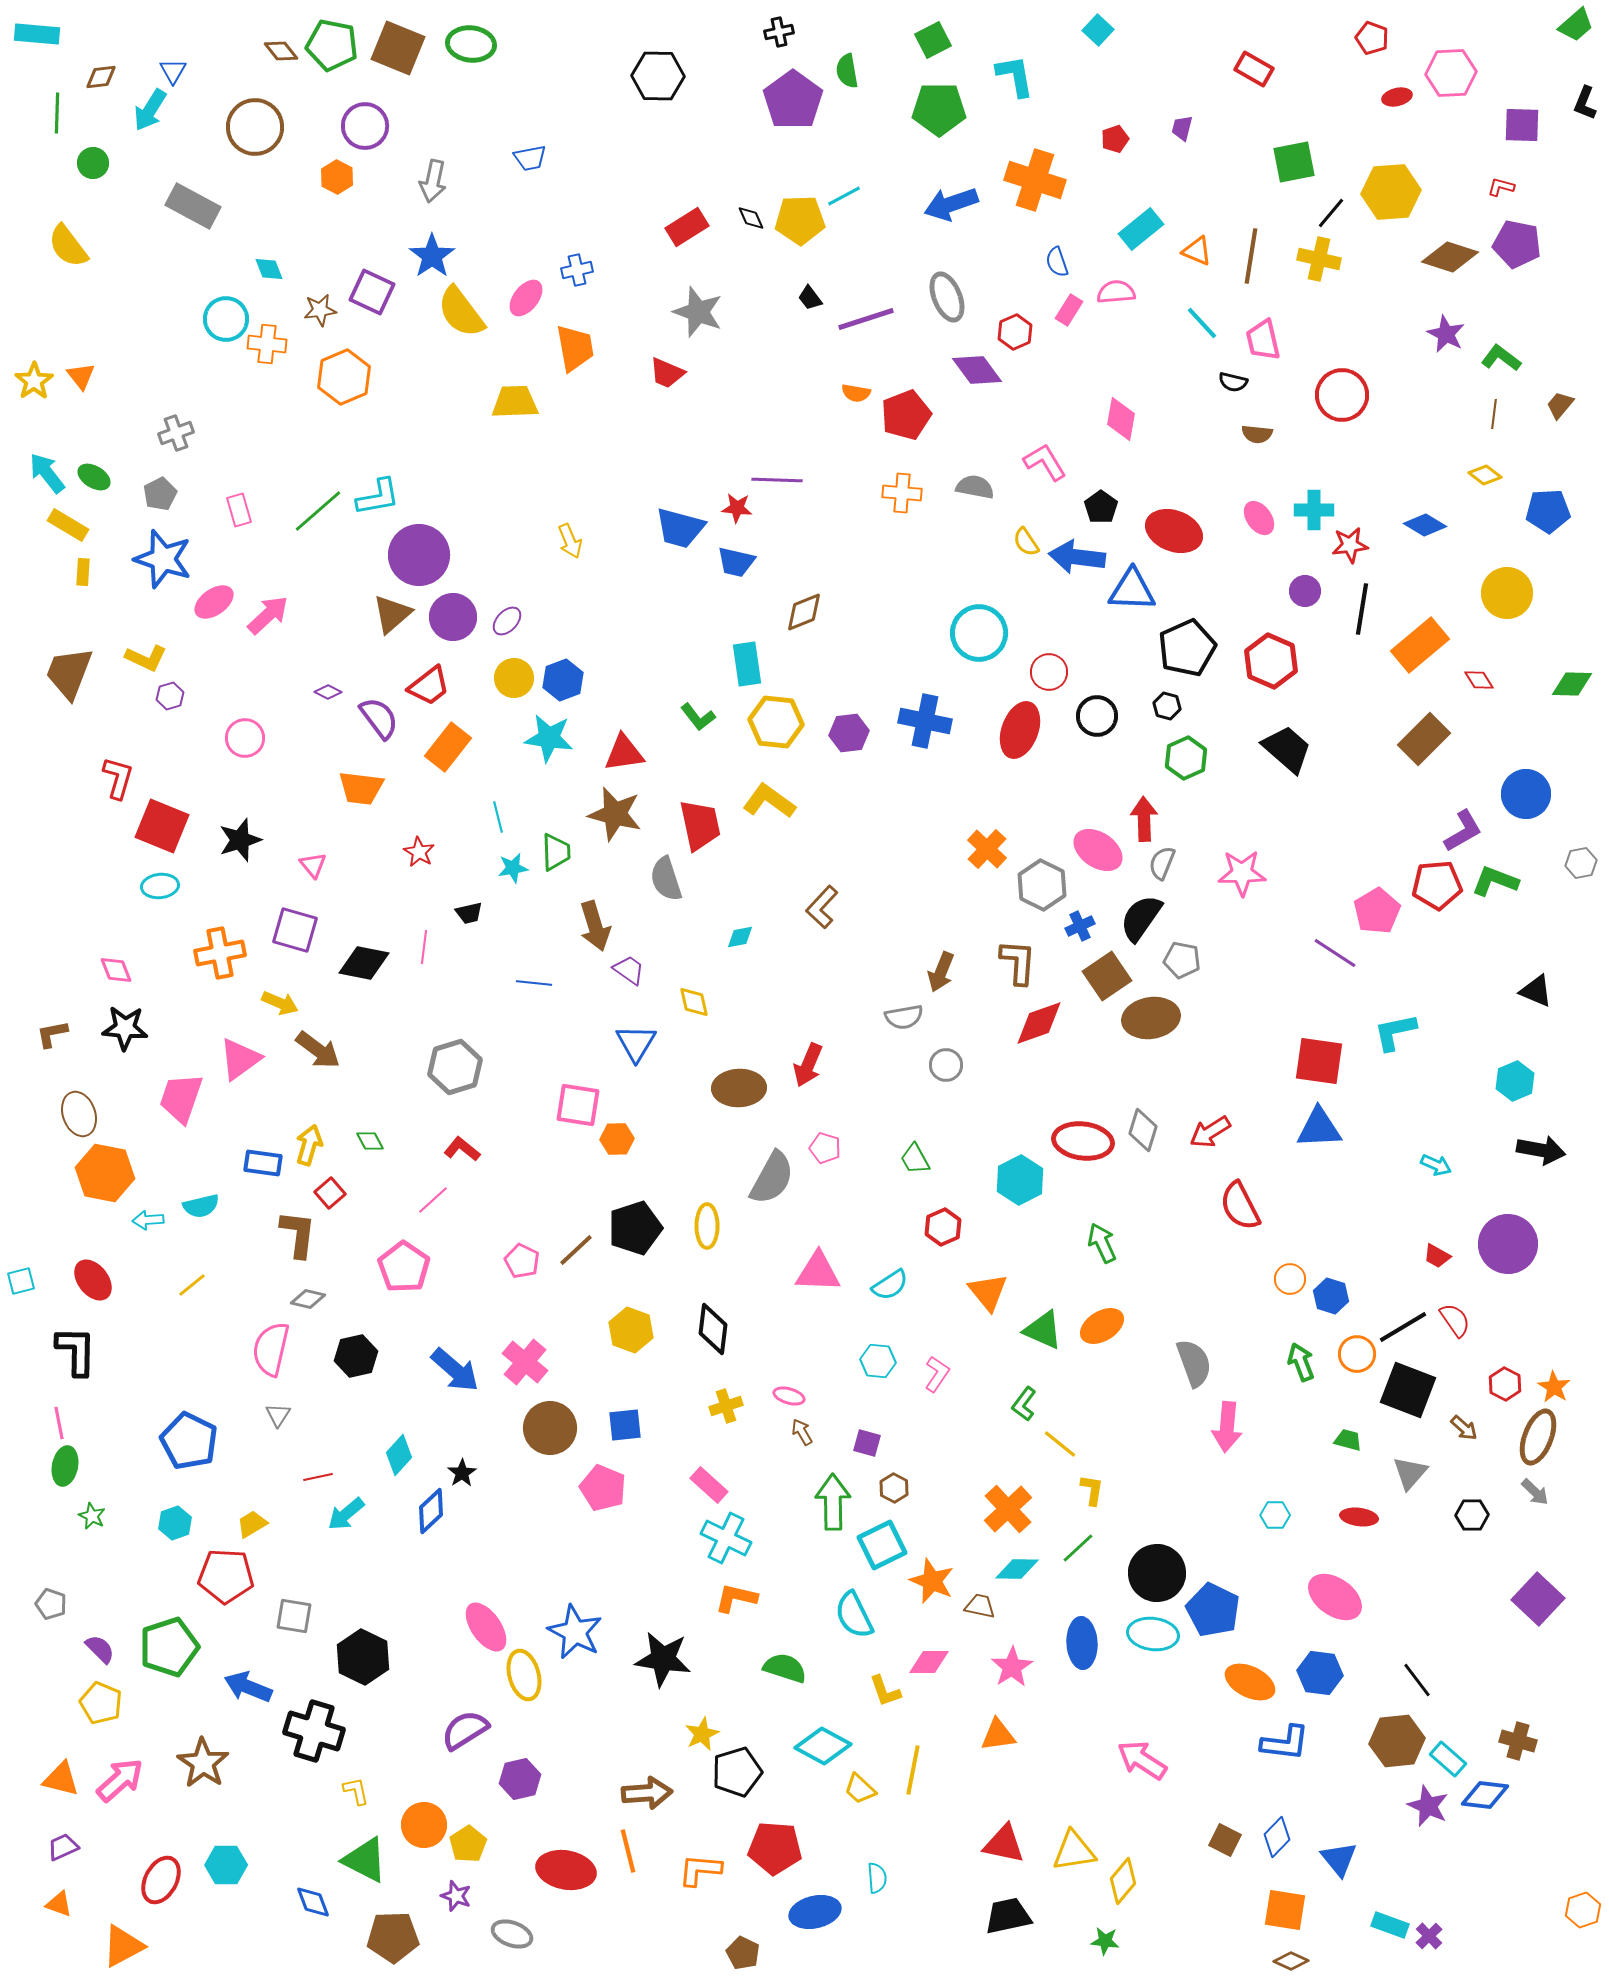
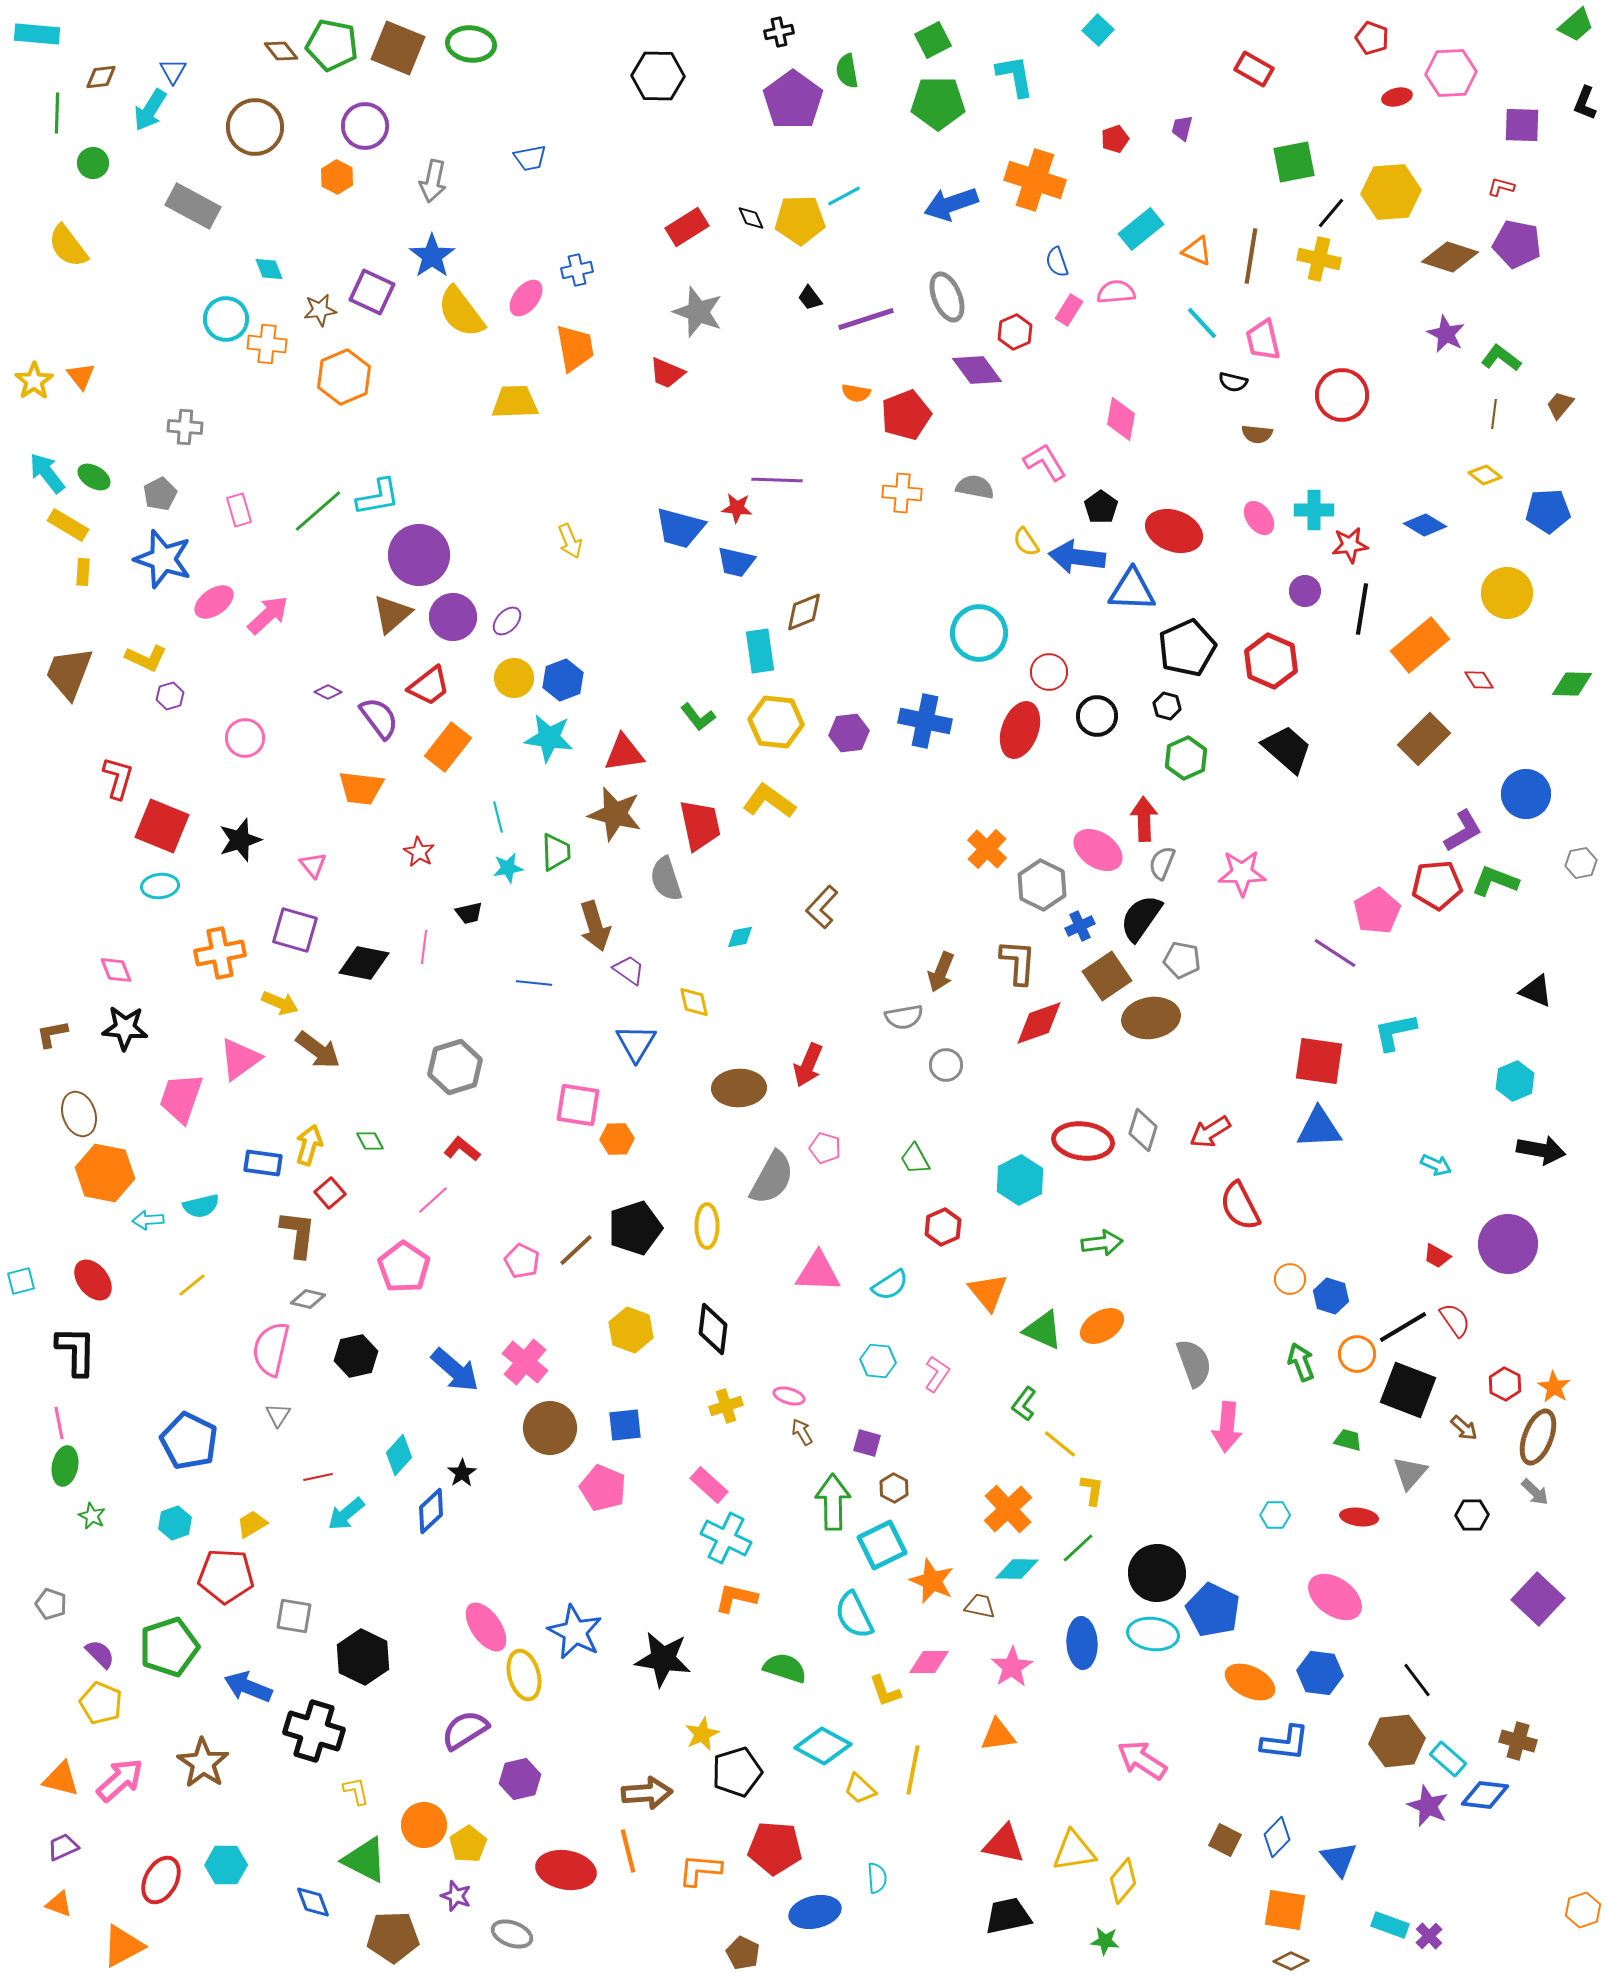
green pentagon at (939, 109): moved 1 px left, 6 px up
gray cross at (176, 433): moved 9 px right, 6 px up; rotated 24 degrees clockwise
cyan rectangle at (747, 664): moved 13 px right, 13 px up
cyan star at (513, 868): moved 5 px left
green arrow at (1102, 1243): rotated 108 degrees clockwise
purple semicircle at (100, 1649): moved 5 px down
